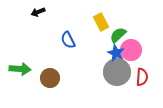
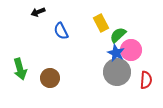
yellow rectangle: moved 1 px down
blue semicircle: moved 7 px left, 9 px up
green arrow: rotated 70 degrees clockwise
red semicircle: moved 4 px right, 3 px down
